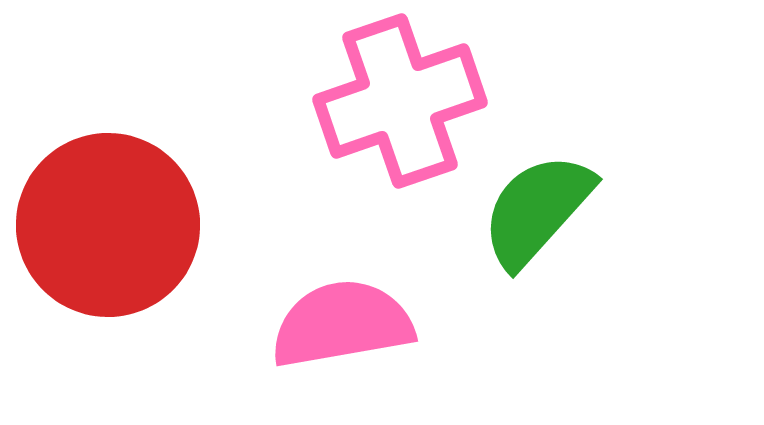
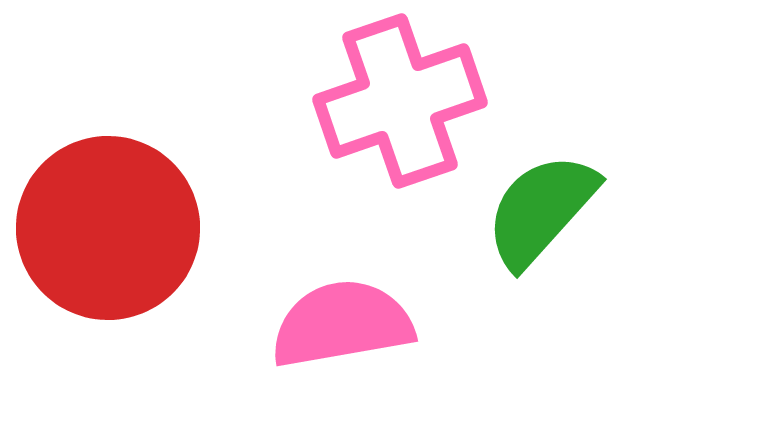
green semicircle: moved 4 px right
red circle: moved 3 px down
